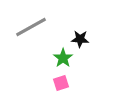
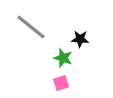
gray line: rotated 68 degrees clockwise
green star: rotated 18 degrees counterclockwise
